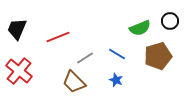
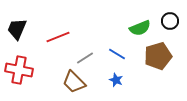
red cross: moved 1 px up; rotated 28 degrees counterclockwise
